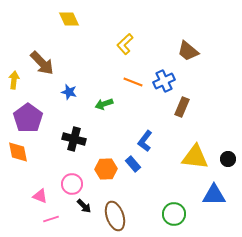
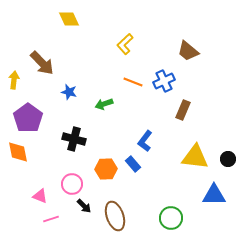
brown rectangle: moved 1 px right, 3 px down
green circle: moved 3 px left, 4 px down
